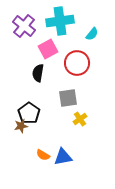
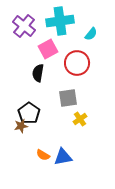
cyan semicircle: moved 1 px left
